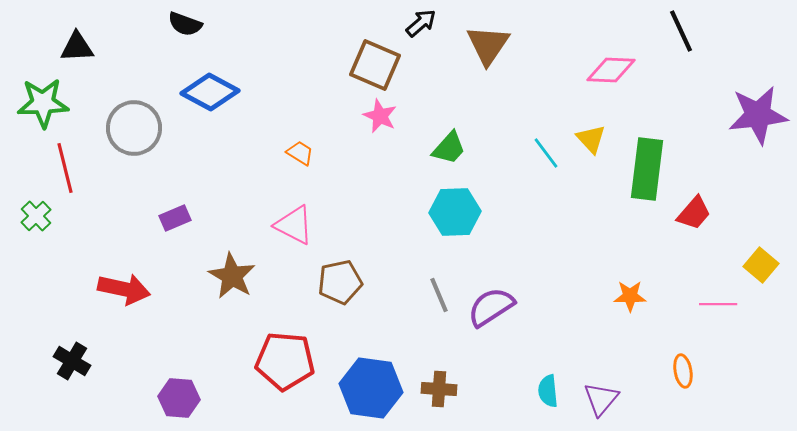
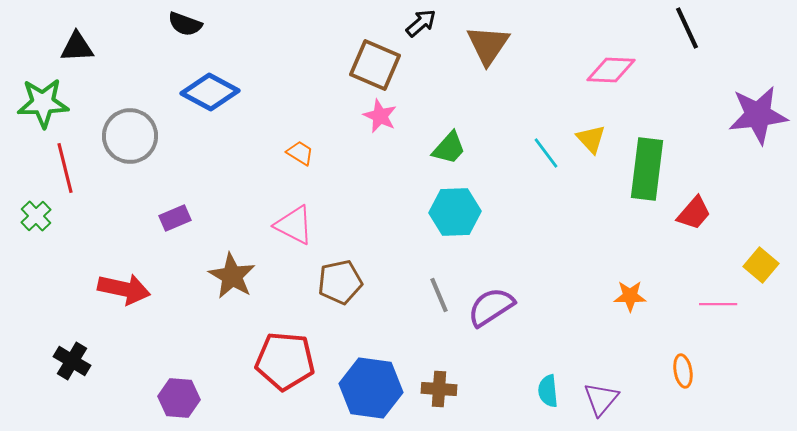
black line: moved 6 px right, 3 px up
gray circle: moved 4 px left, 8 px down
